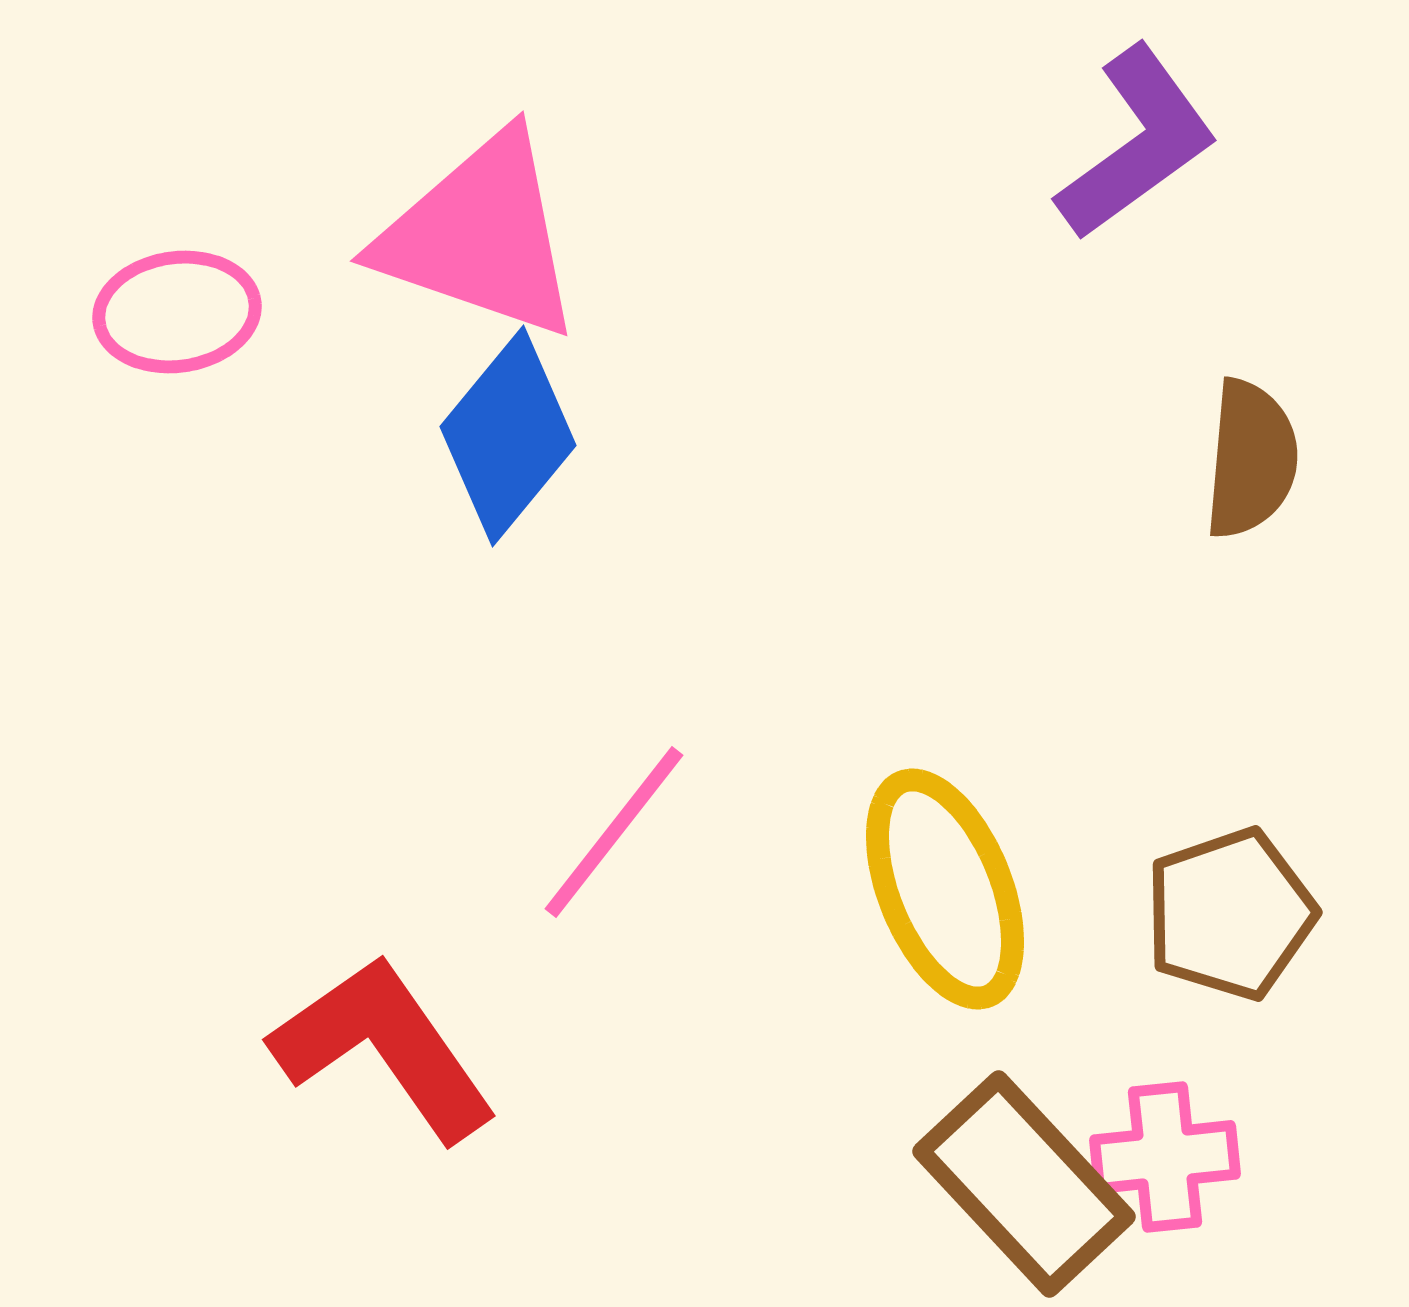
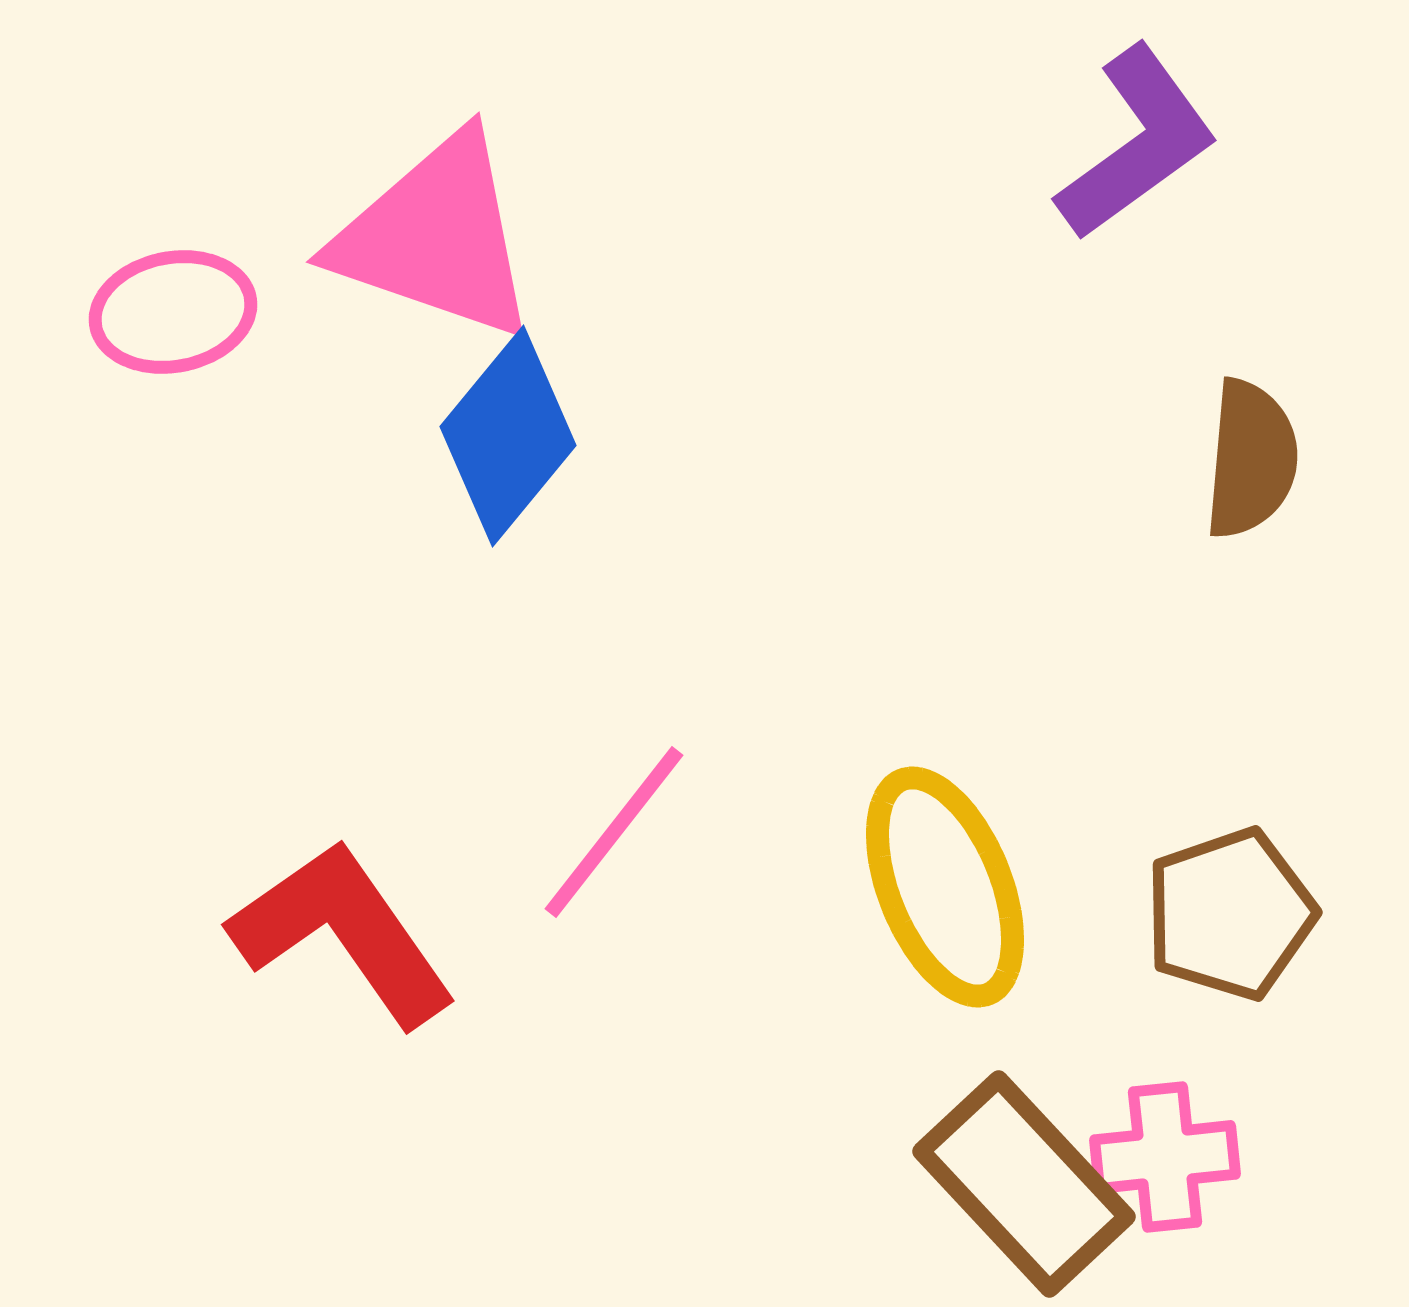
pink triangle: moved 44 px left, 1 px down
pink ellipse: moved 4 px left; rotated 3 degrees counterclockwise
yellow ellipse: moved 2 px up
red L-shape: moved 41 px left, 115 px up
